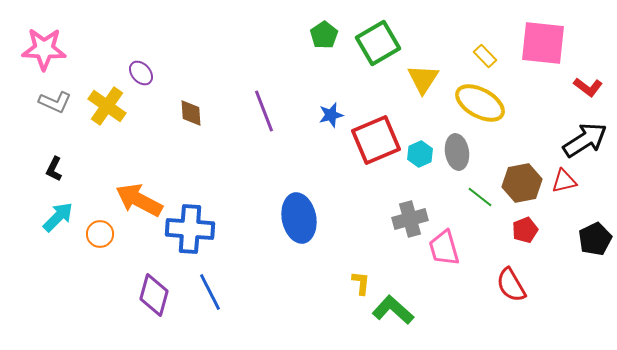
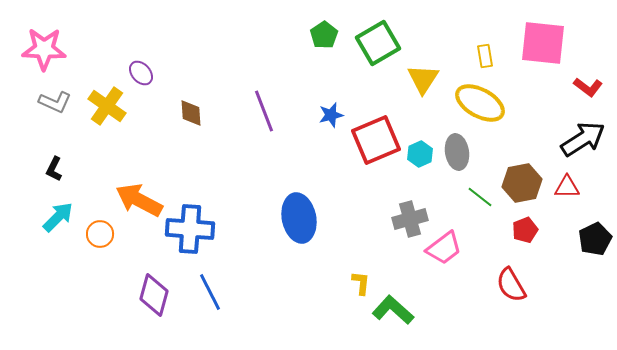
yellow rectangle: rotated 35 degrees clockwise
black arrow: moved 2 px left, 1 px up
red triangle: moved 3 px right, 6 px down; rotated 12 degrees clockwise
pink trapezoid: rotated 111 degrees counterclockwise
